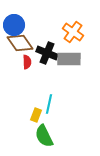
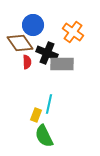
blue circle: moved 19 px right
gray rectangle: moved 7 px left, 5 px down
